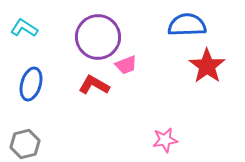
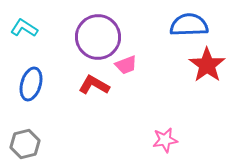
blue semicircle: moved 2 px right
red star: moved 1 px up
